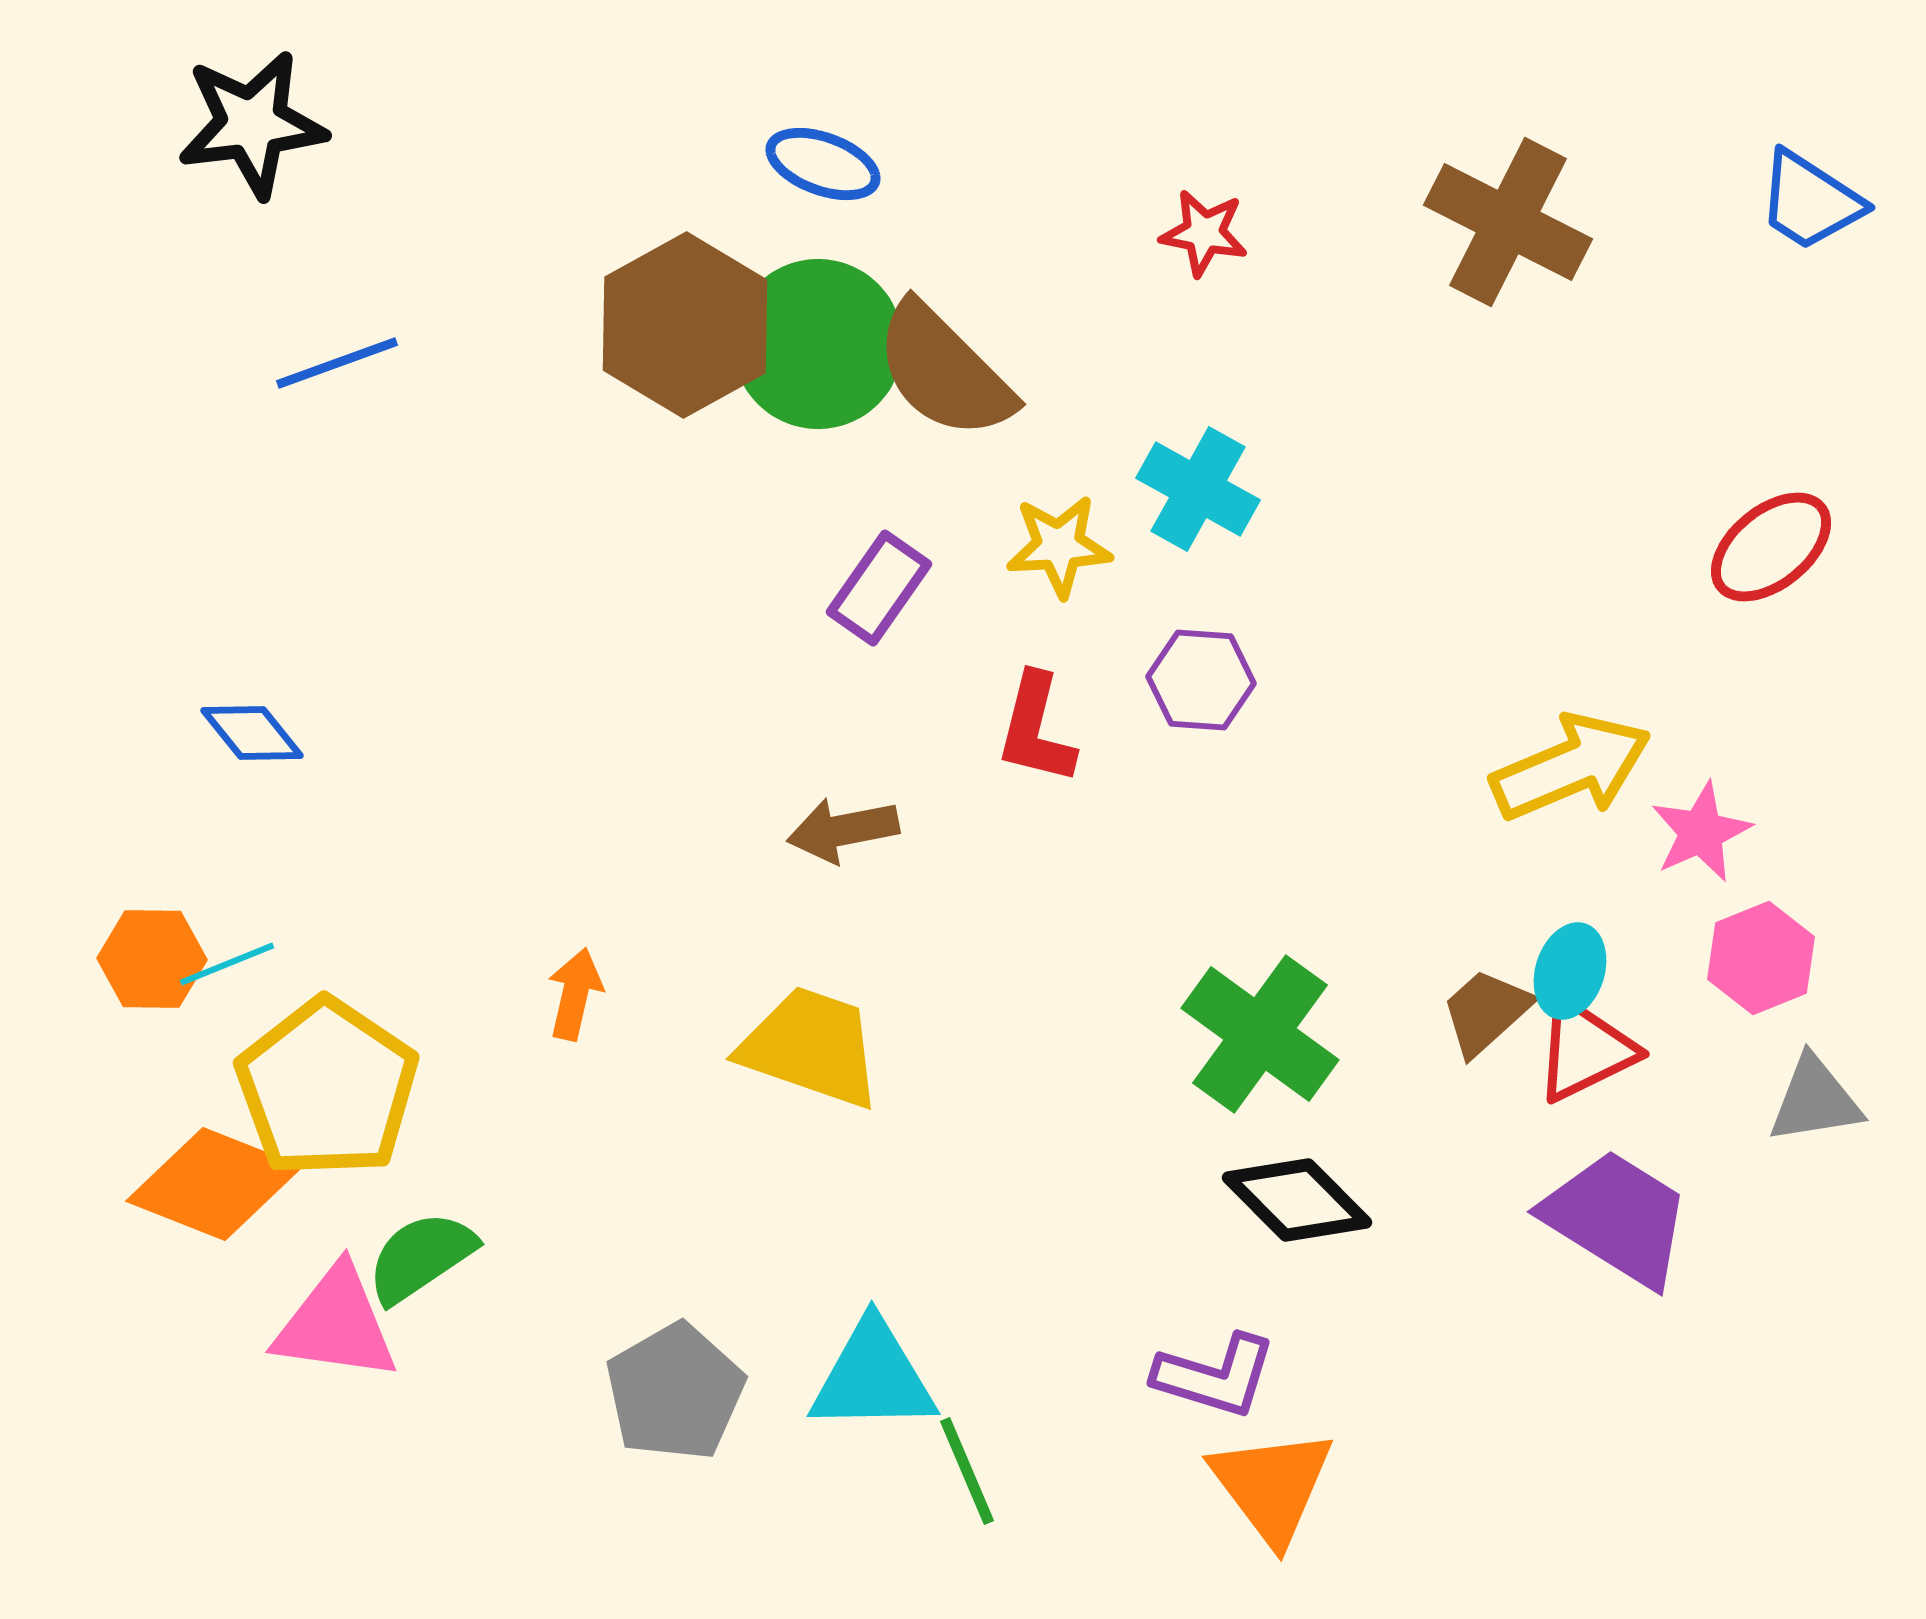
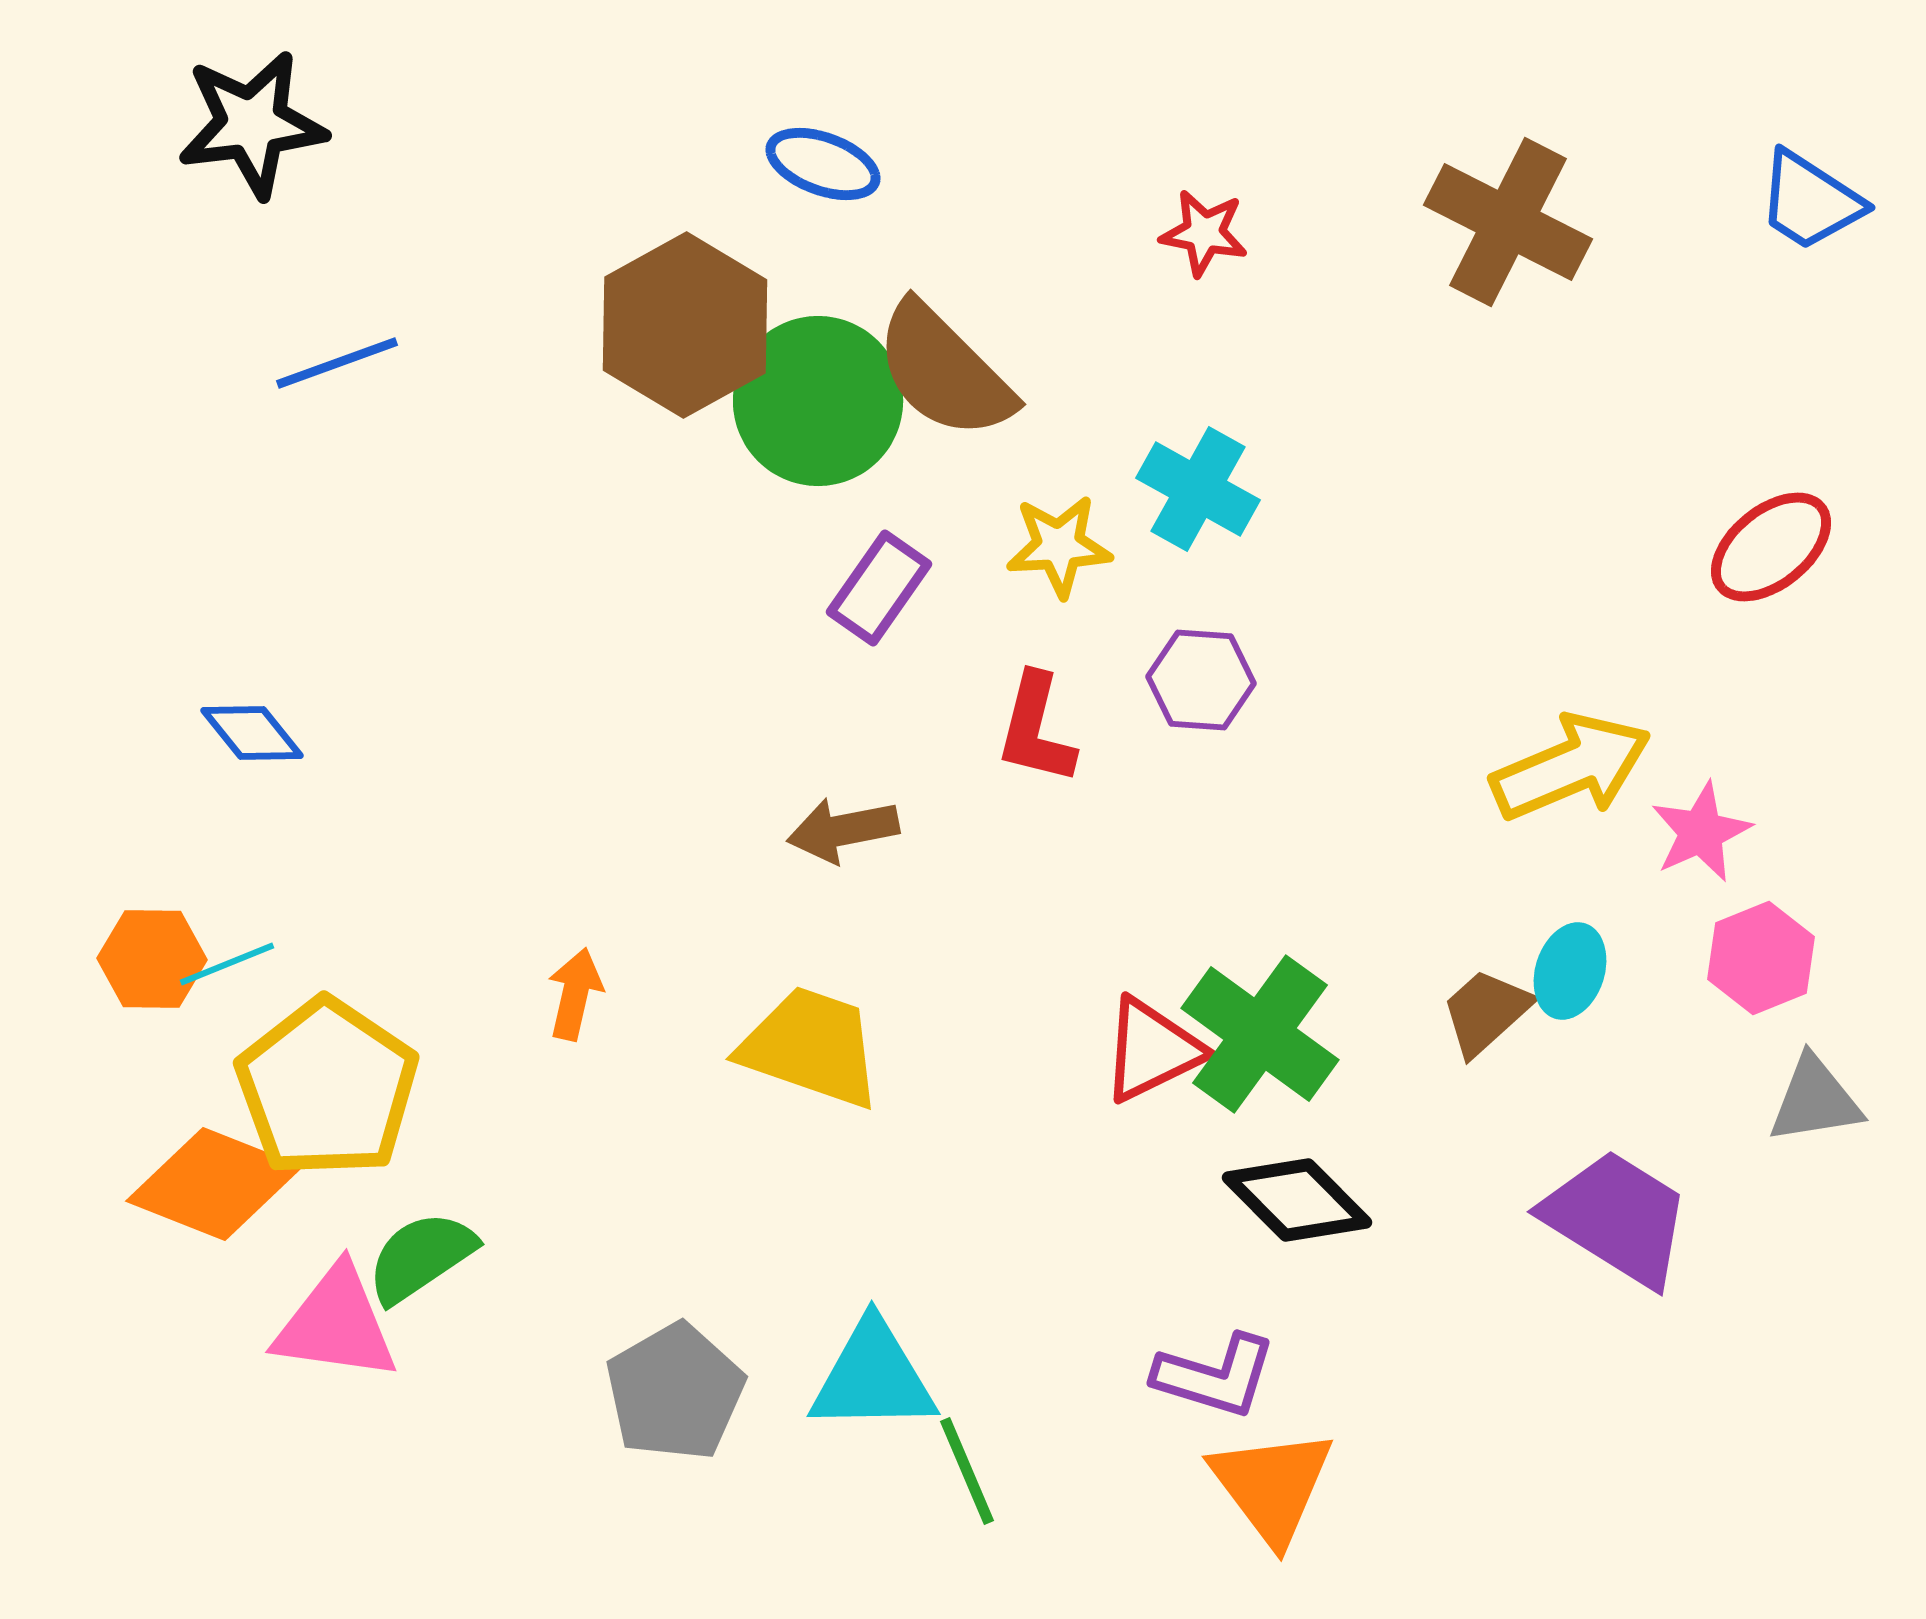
green circle: moved 57 px down
red triangle: moved 433 px left
